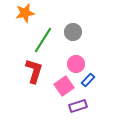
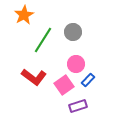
orange star: moved 1 px left, 2 px down; rotated 18 degrees counterclockwise
red L-shape: moved 6 px down; rotated 110 degrees clockwise
pink square: moved 1 px up
